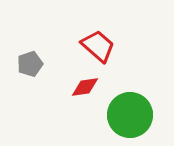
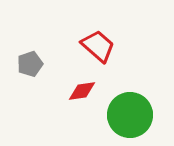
red diamond: moved 3 px left, 4 px down
